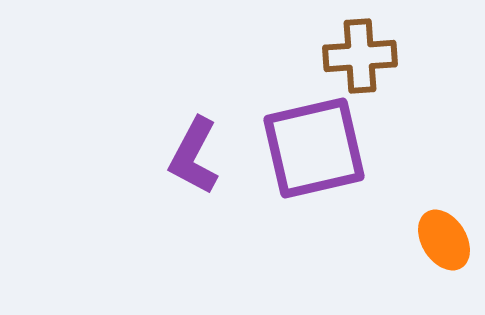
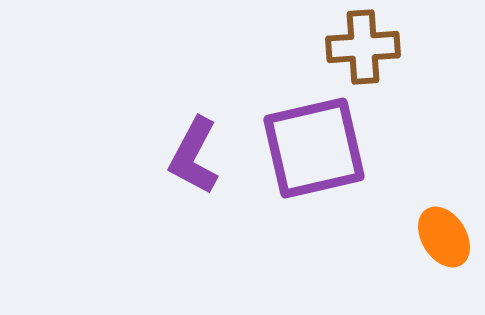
brown cross: moved 3 px right, 9 px up
orange ellipse: moved 3 px up
